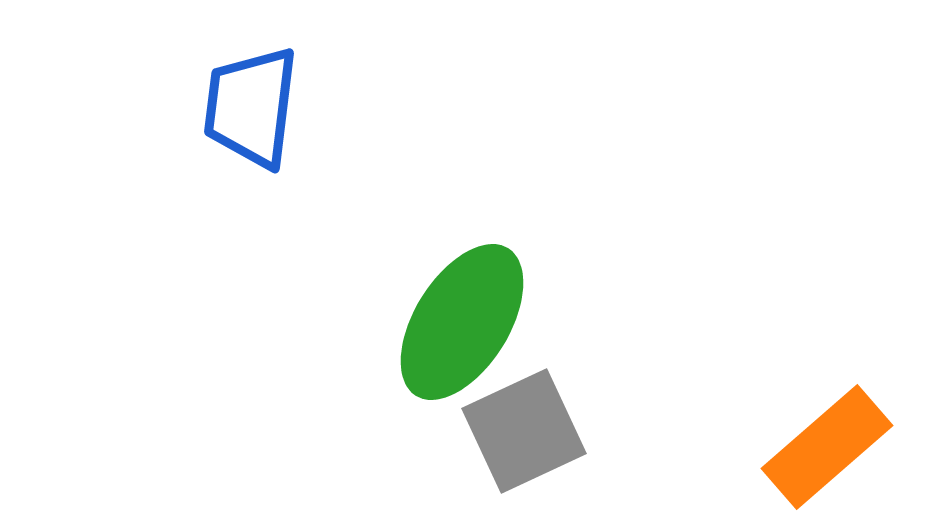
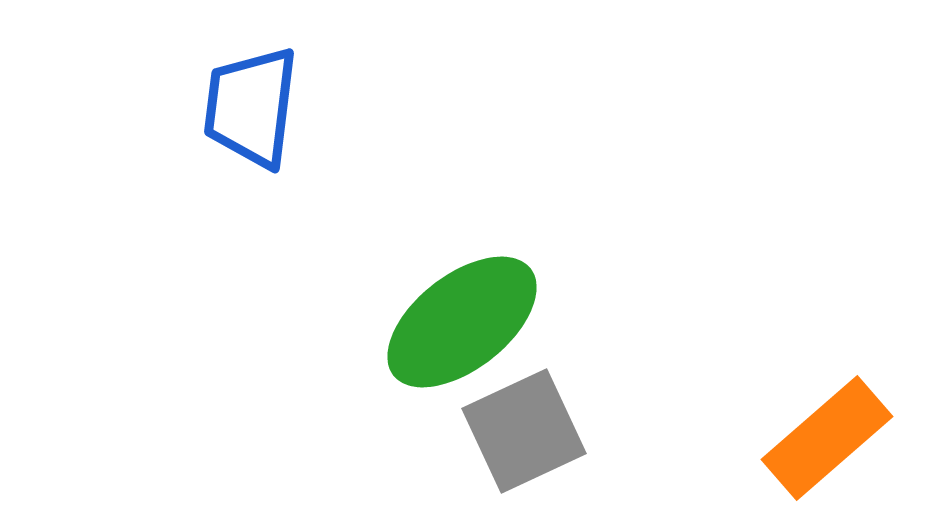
green ellipse: rotated 20 degrees clockwise
orange rectangle: moved 9 px up
